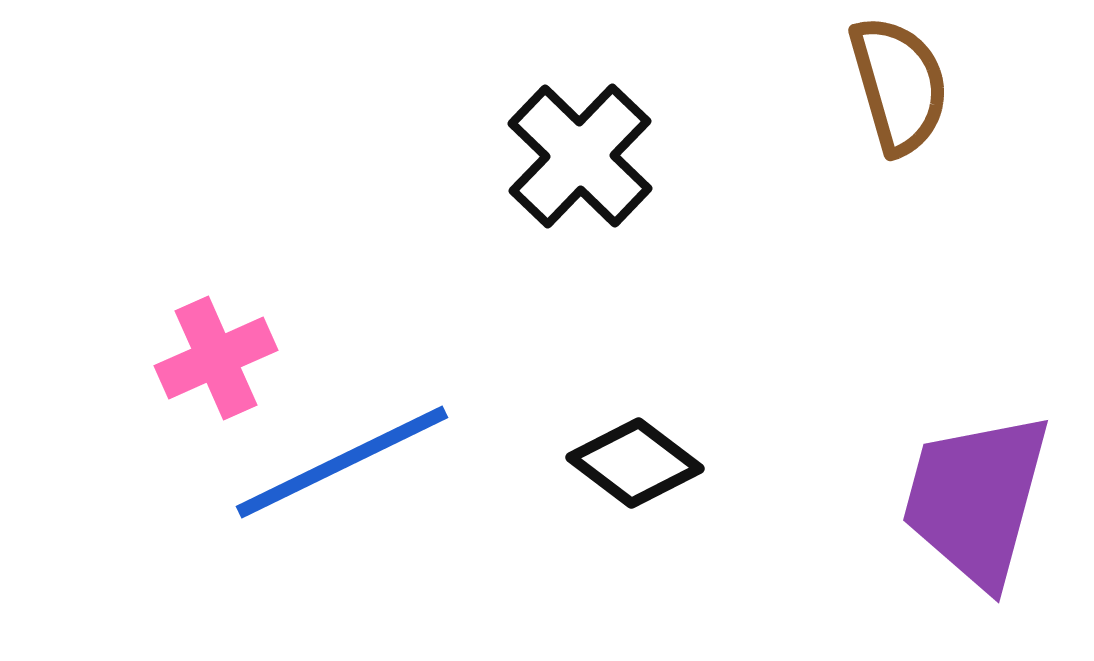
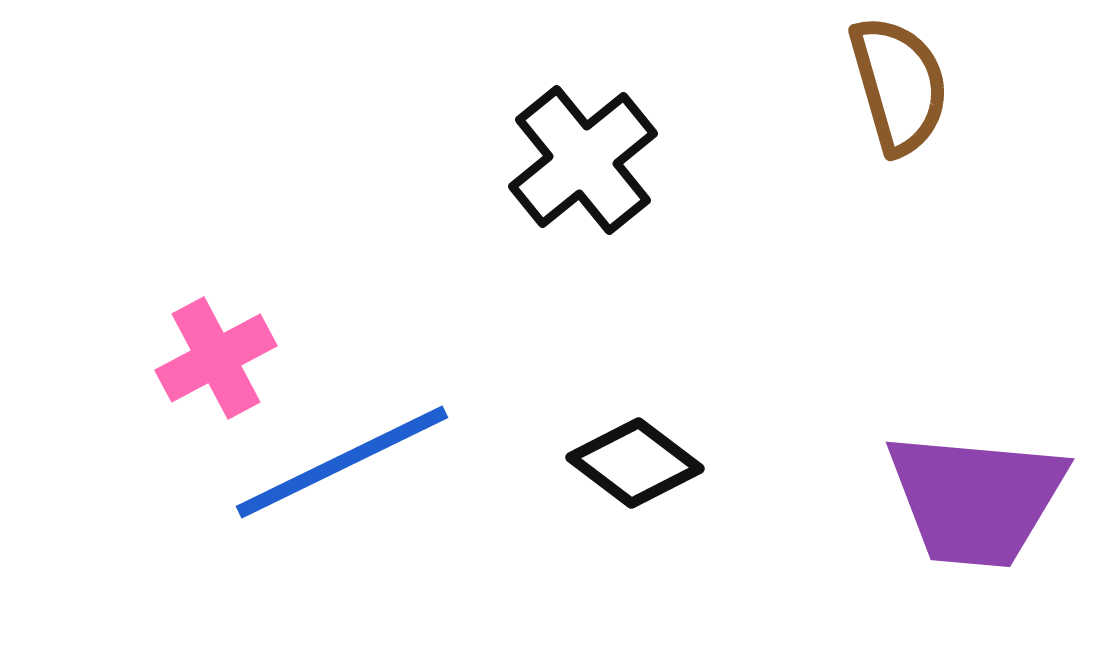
black cross: moved 3 px right, 4 px down; rotated 7 degrees clockwise
pink cross: rotated 4 degrees counterclockwise
purple trapezoid: rotated 100 degrees counterclockwise
